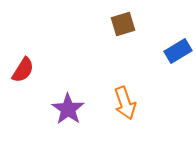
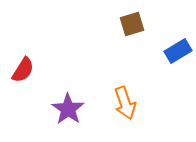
brown square: moved 9 px right
